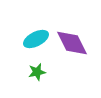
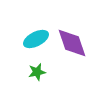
purple diamond: rotated 8 degrees clockwise
